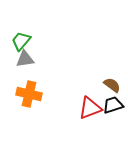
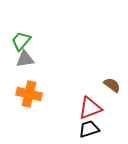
black trapezoid: moved 24 px left, 24 px down
